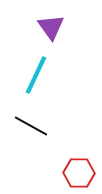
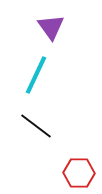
black line: moved 5 px right; rotated 8 degrees clockwise
